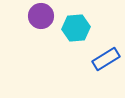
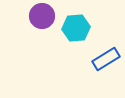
purple circle: moved 1 px right
